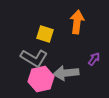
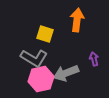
orange arrow: moved 2 px up
purple arrow: rotated 48 degrees counterclockwise
gray arrow: rotated 15 degrees counterclockwise
